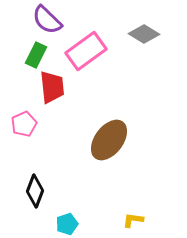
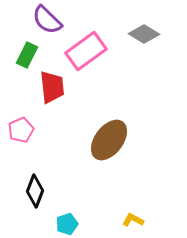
green rectangle: moved 9 px left
pink pentagon: moved 3 px left, 6 px down
yellow L-shape: rotated 20 degrees clockwise
